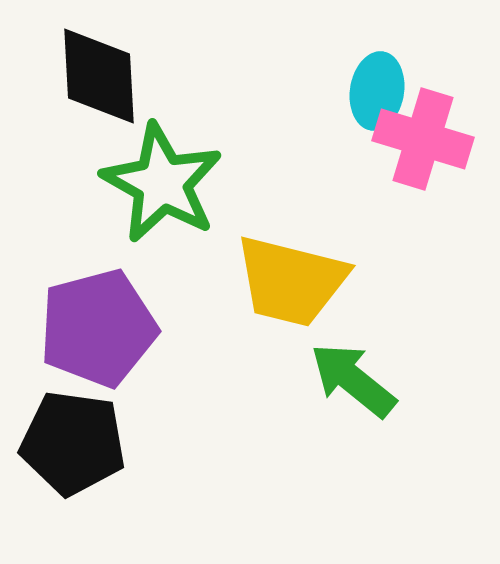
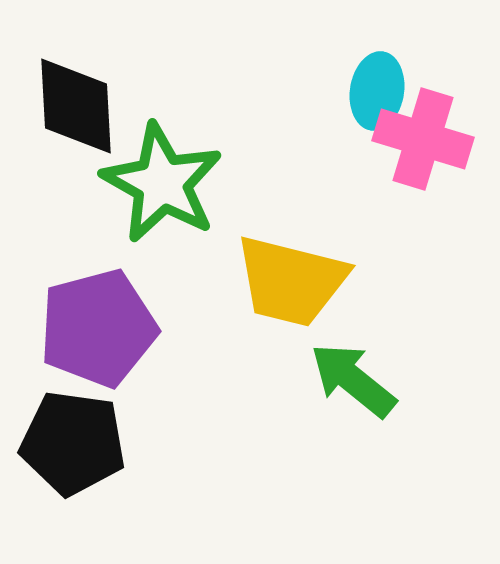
black diamond: moved 23 px left, 30 px down
